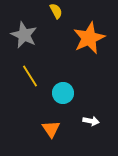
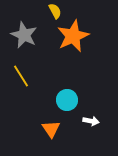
yellow semicircle: moved 1 px left
orange star: moved 16 px left, 2 px up
yellow line: moved 9 px left
cyan circle: moved 4 px right, 7 px down
